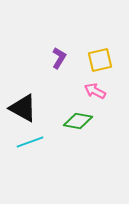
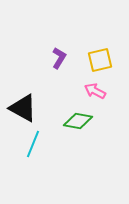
cyan line: moved 3 px right, 2 px down; rotated 48 degrees counterclockwise
